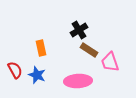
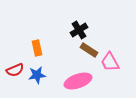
orange rectangle: moved 4 px left
pink trapezoid: rotated 10 degrees counterclockwise
red semicircle: rotated 96 degrees clockwise
blue star: rotated 30 degrees counterclockwise
pink ellipse: rotated 16 degrees counterclockwise
